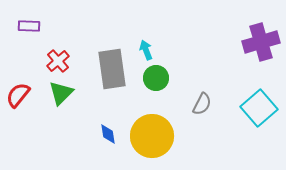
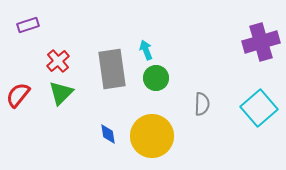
purple rectangle: moved 1 px left, 1 px up; rotated 20 degrees counterclockwise
gray semicircle: rotated 25 degrees counterclockwise
